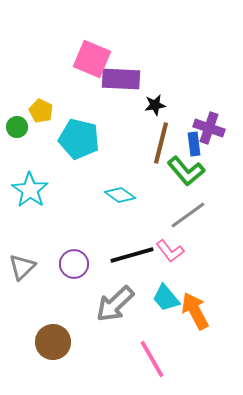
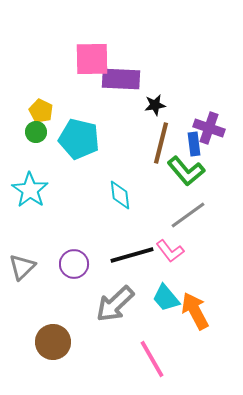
pink square: rotated 24 degrees counterclockwise
green circle: moved 19 px right, 5 px down
cyan diamond: rotated 48 degrees clockwise
